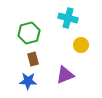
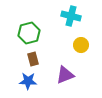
cyan cross: moved 3 px right, 2 px up
